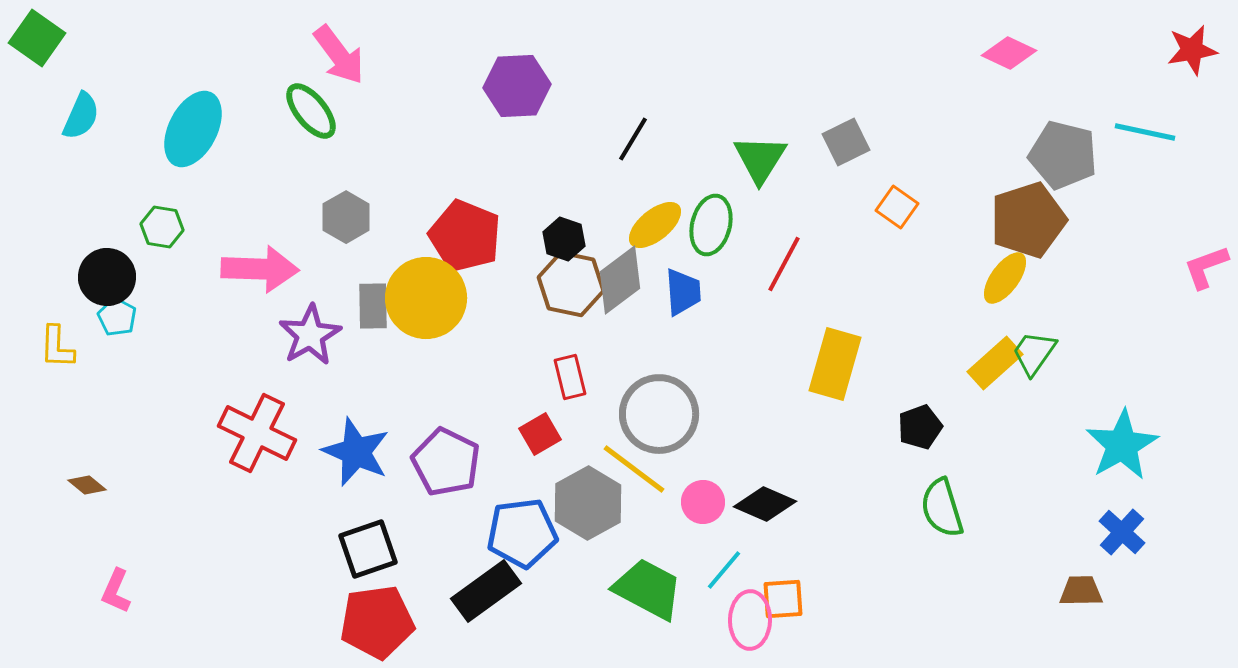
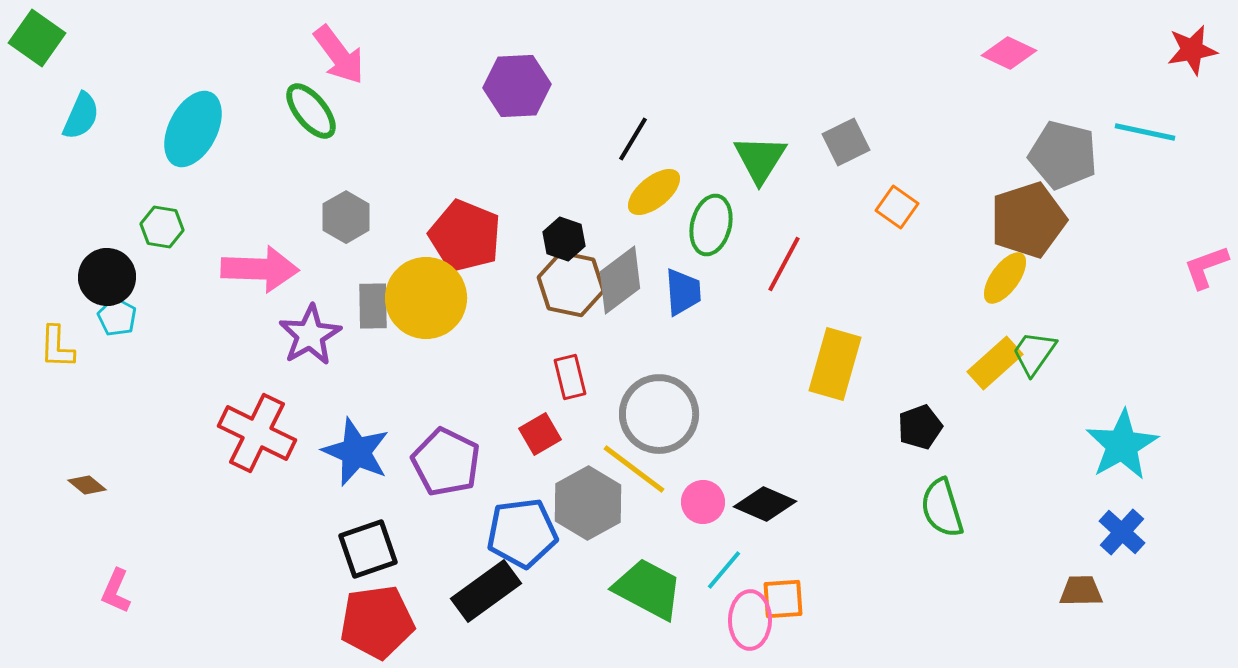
yellow ellipse at (655, 225): moved 1 px left, 33 px up
